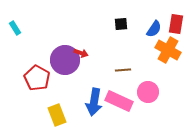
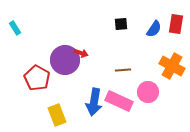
orange cross: moved 4 px right, 16 px down
